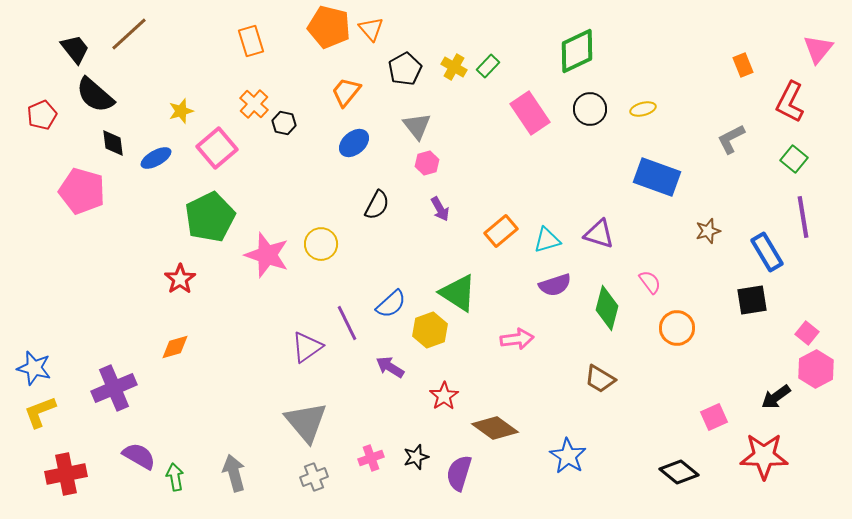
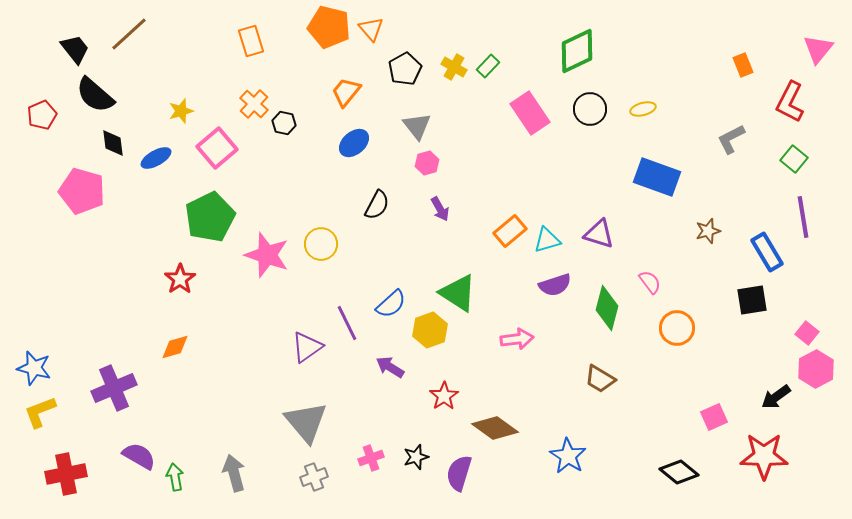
orange rectangle at (501, 231): moved 9 px right
